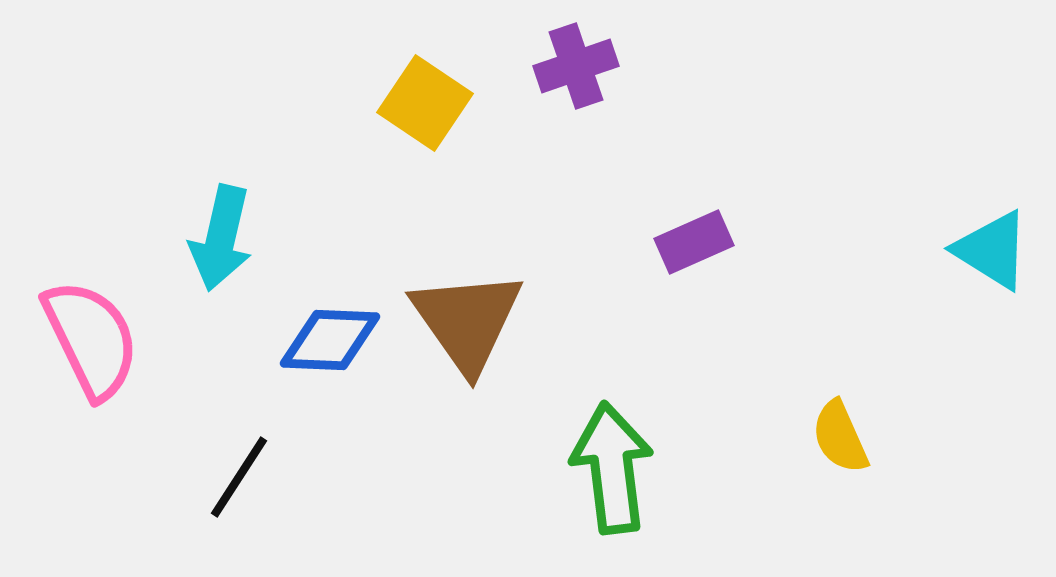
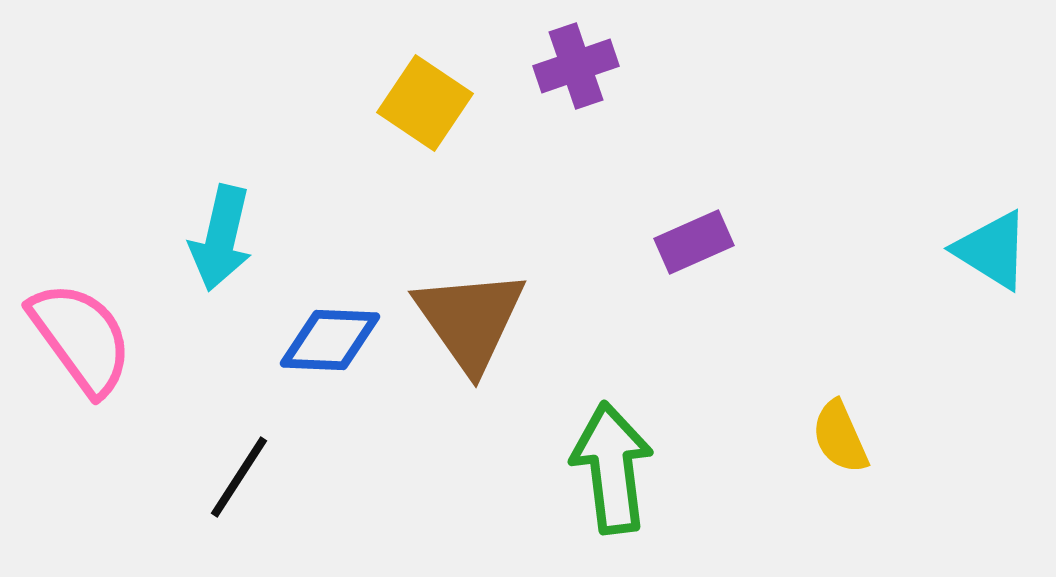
brown triangle: moved 3 px right, 1 px up
pink semicircle: moved 10 px left, 1 px up; rotated 10 degrees counterclockwise
